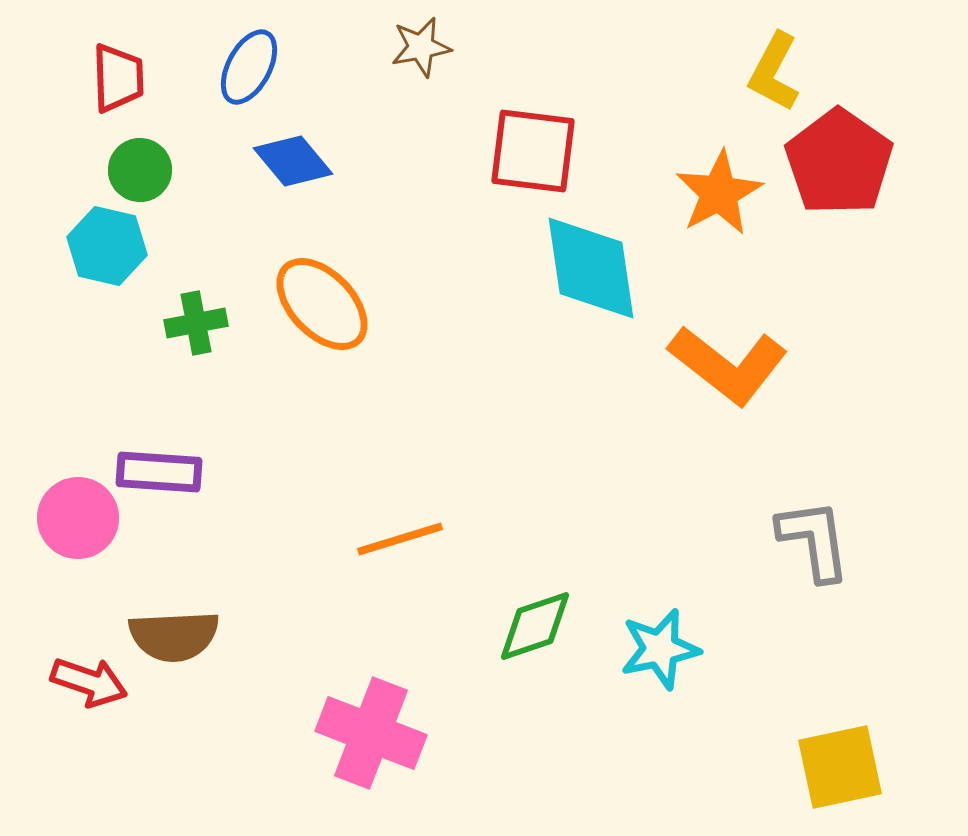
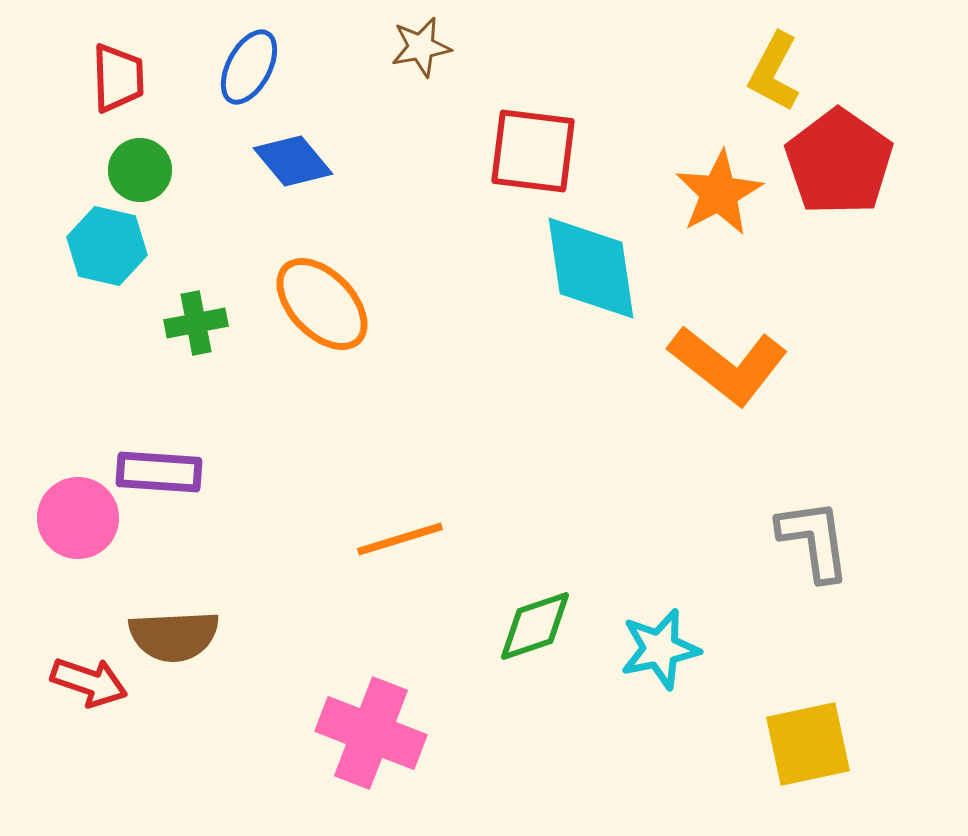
yellow square: moved 32 px left, 23 px up
